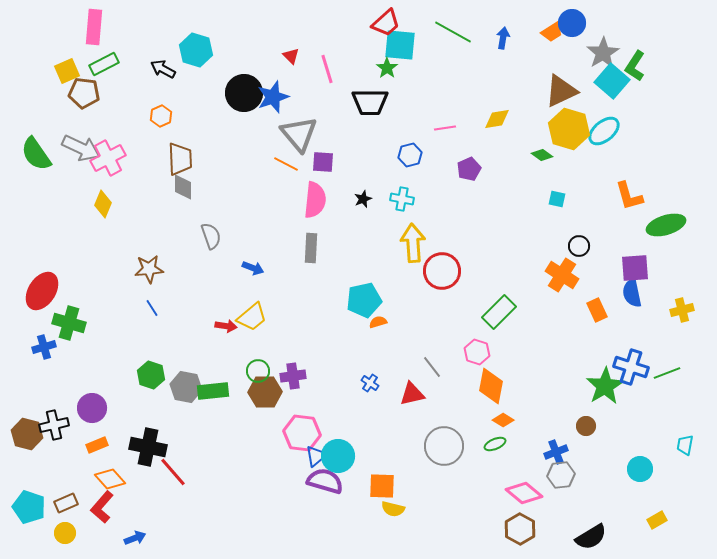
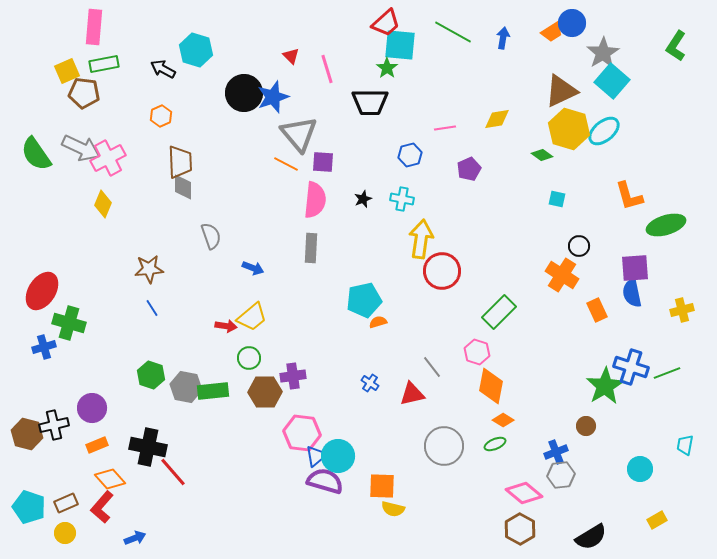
green rectangle at (104, 64): rotated 16 degrees clockwise
green L-shape at (635, 66): moved 41 px right, 20 px up
brown trapezoid at (180, 159): moved 3 px down
yellow arrow at (413, 243): moved 8 px right, 4 px up; rotated 12 degrees clockwise
green circle at (258, 371): moved 9 px left, 13 px up
